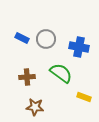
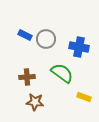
blue rectangle: moved 3 px right, 3 px up
green semicircle: moved 1 px right
brown star: moved 5 px up
